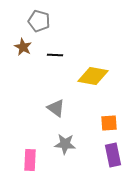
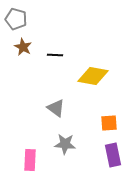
gray pentagon: moved 23 px left, 2 px up
